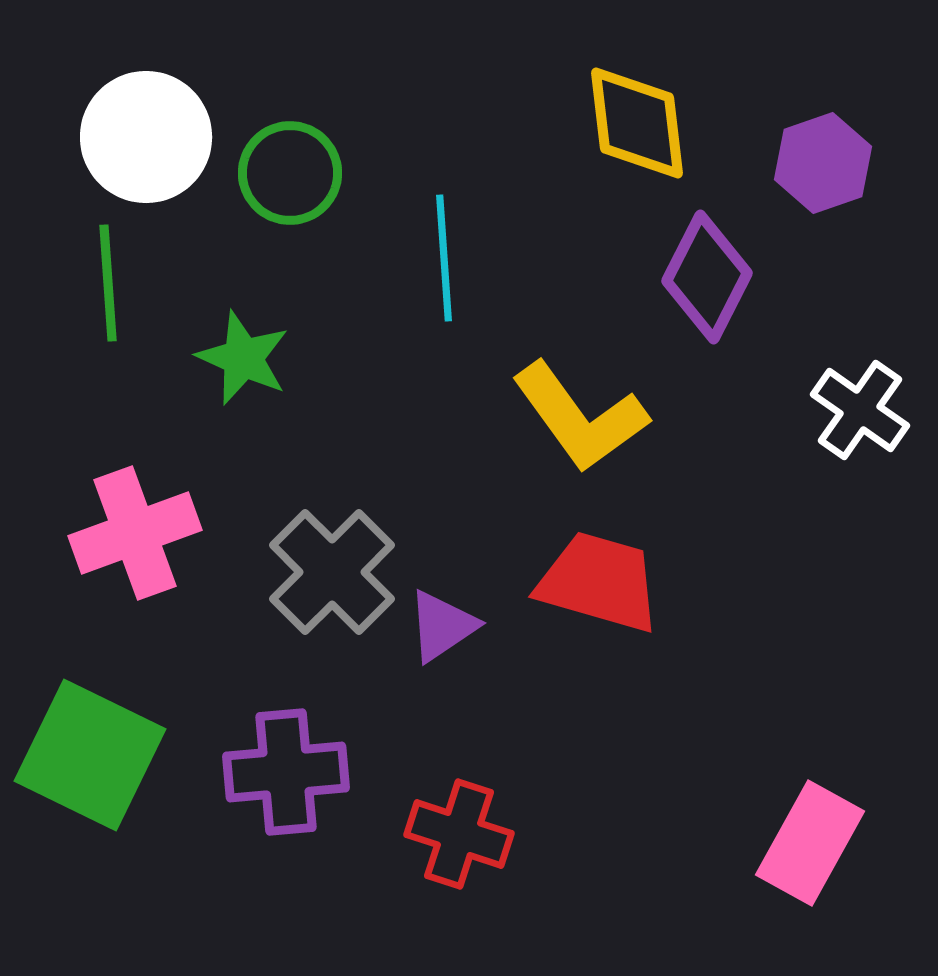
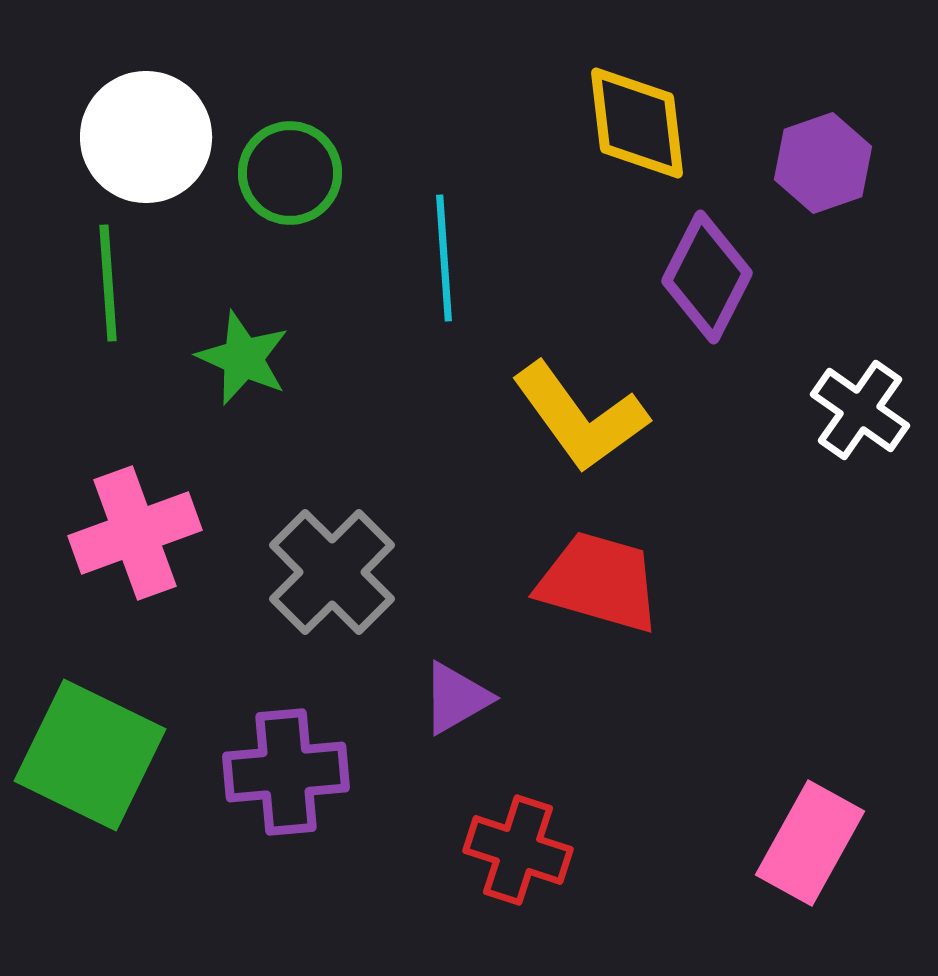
purple triangle: moved 14 px right, 72 px down; rotated 4 degrees clockwise
red cross: moved 59 px right, 16 px down
